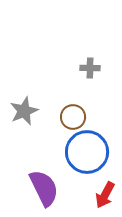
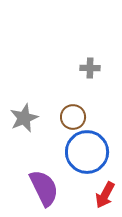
gray star: moved 7 px down
